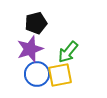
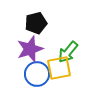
yellow square: moved 1 px left, 7 px up
